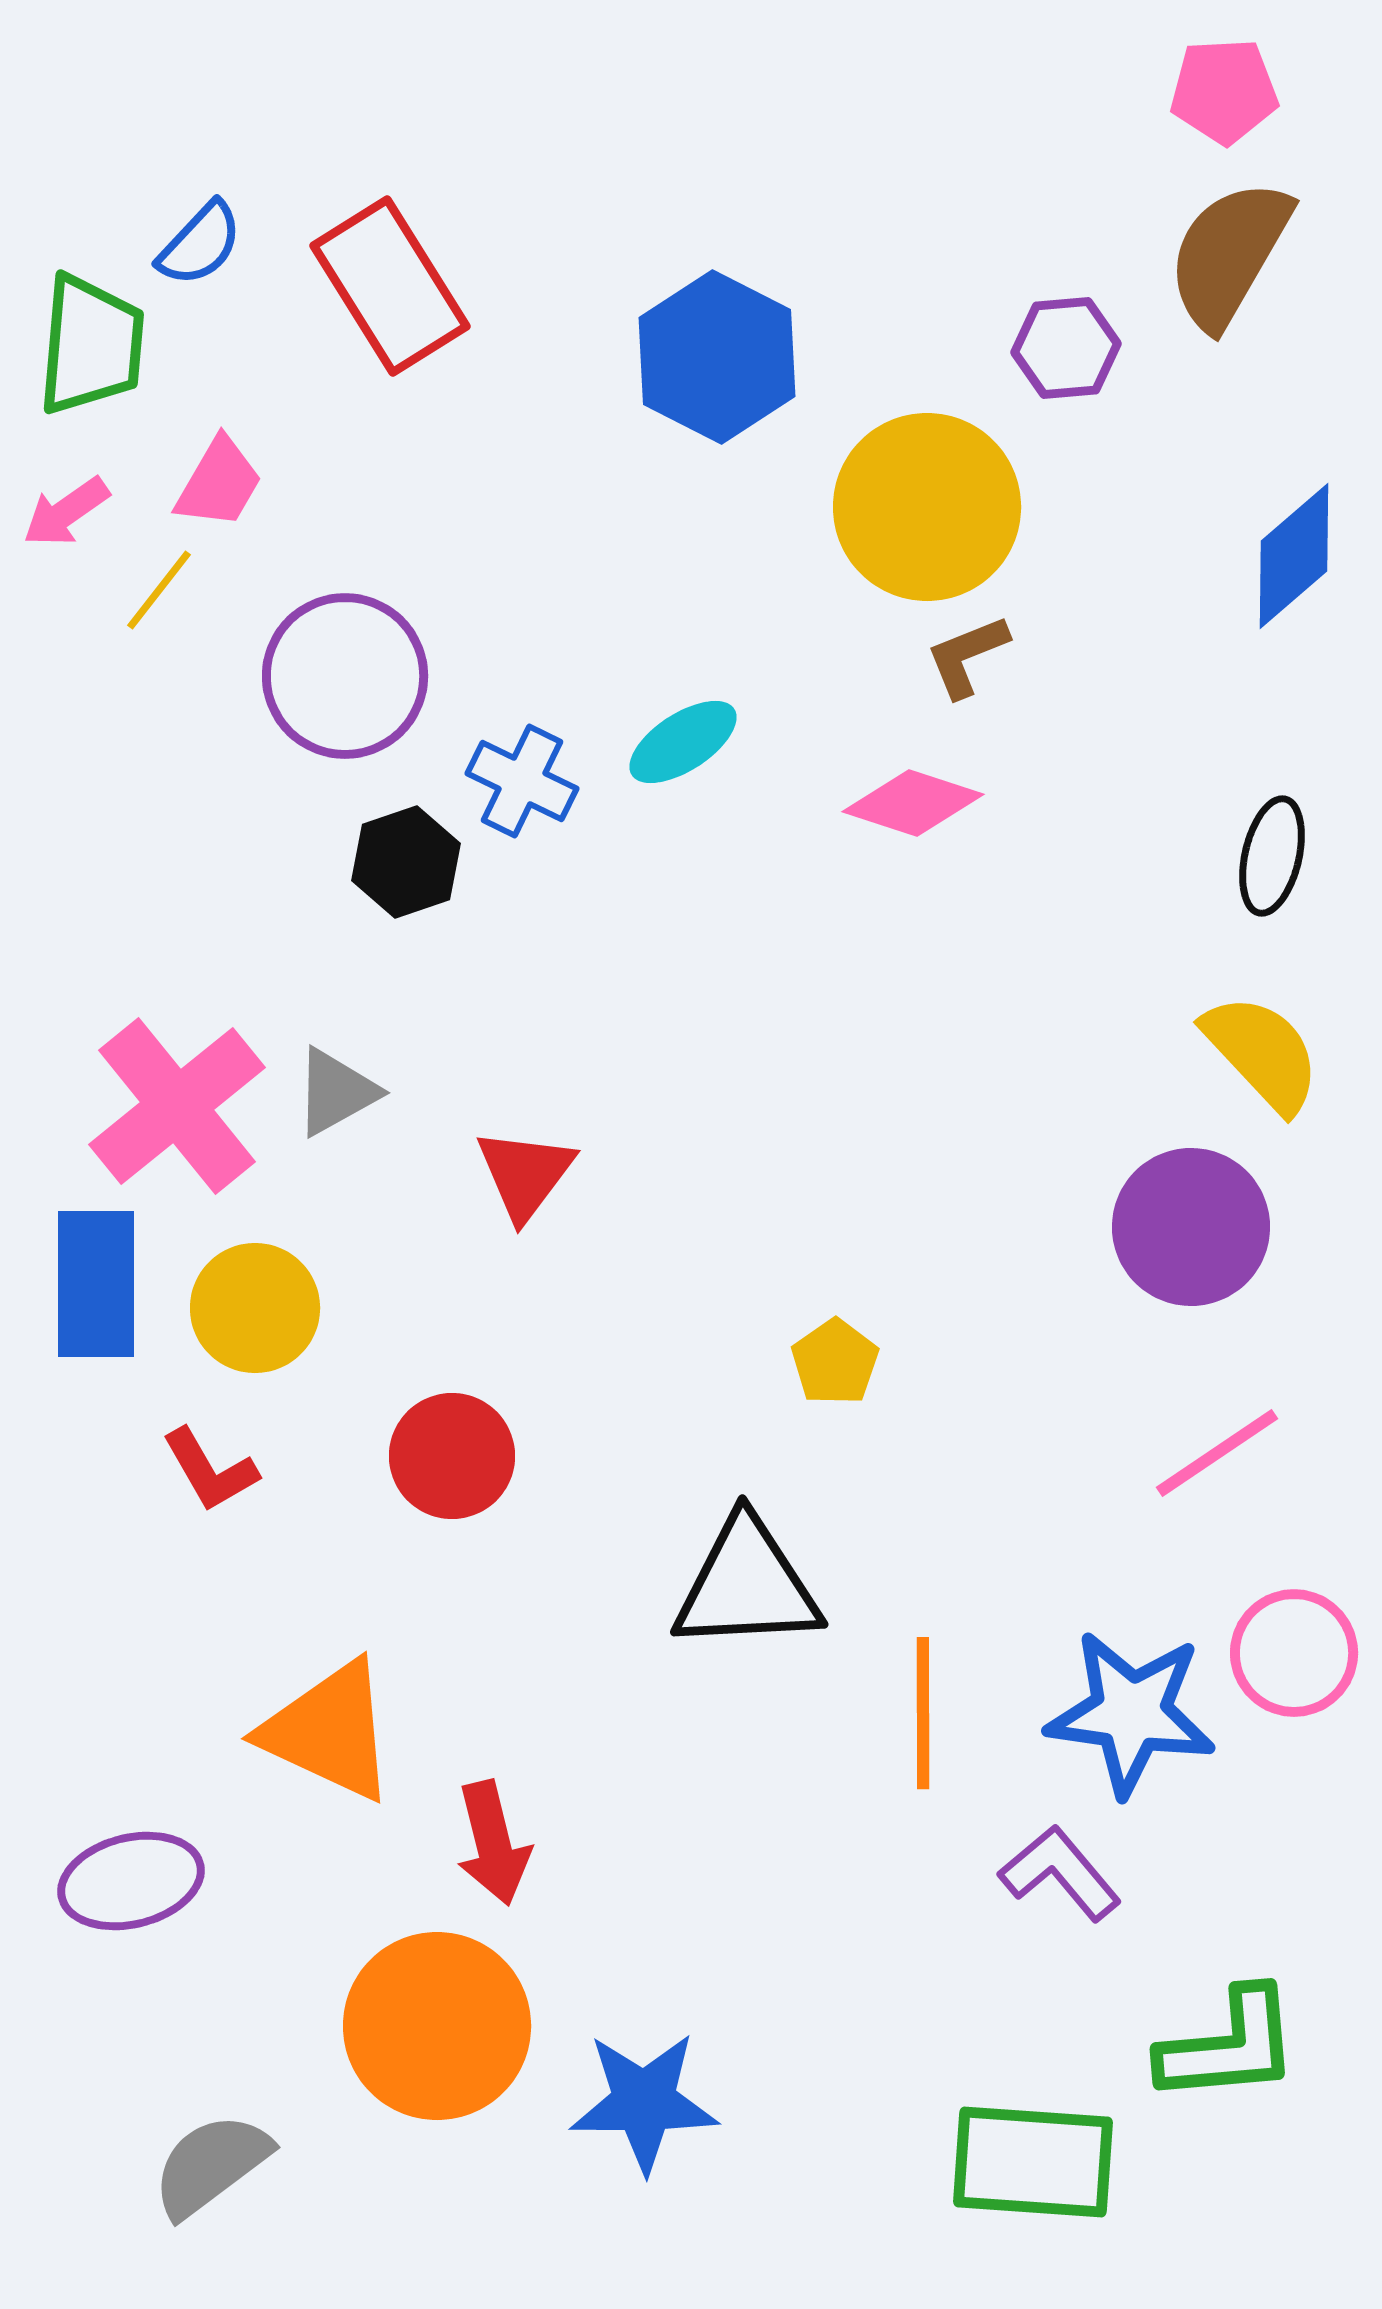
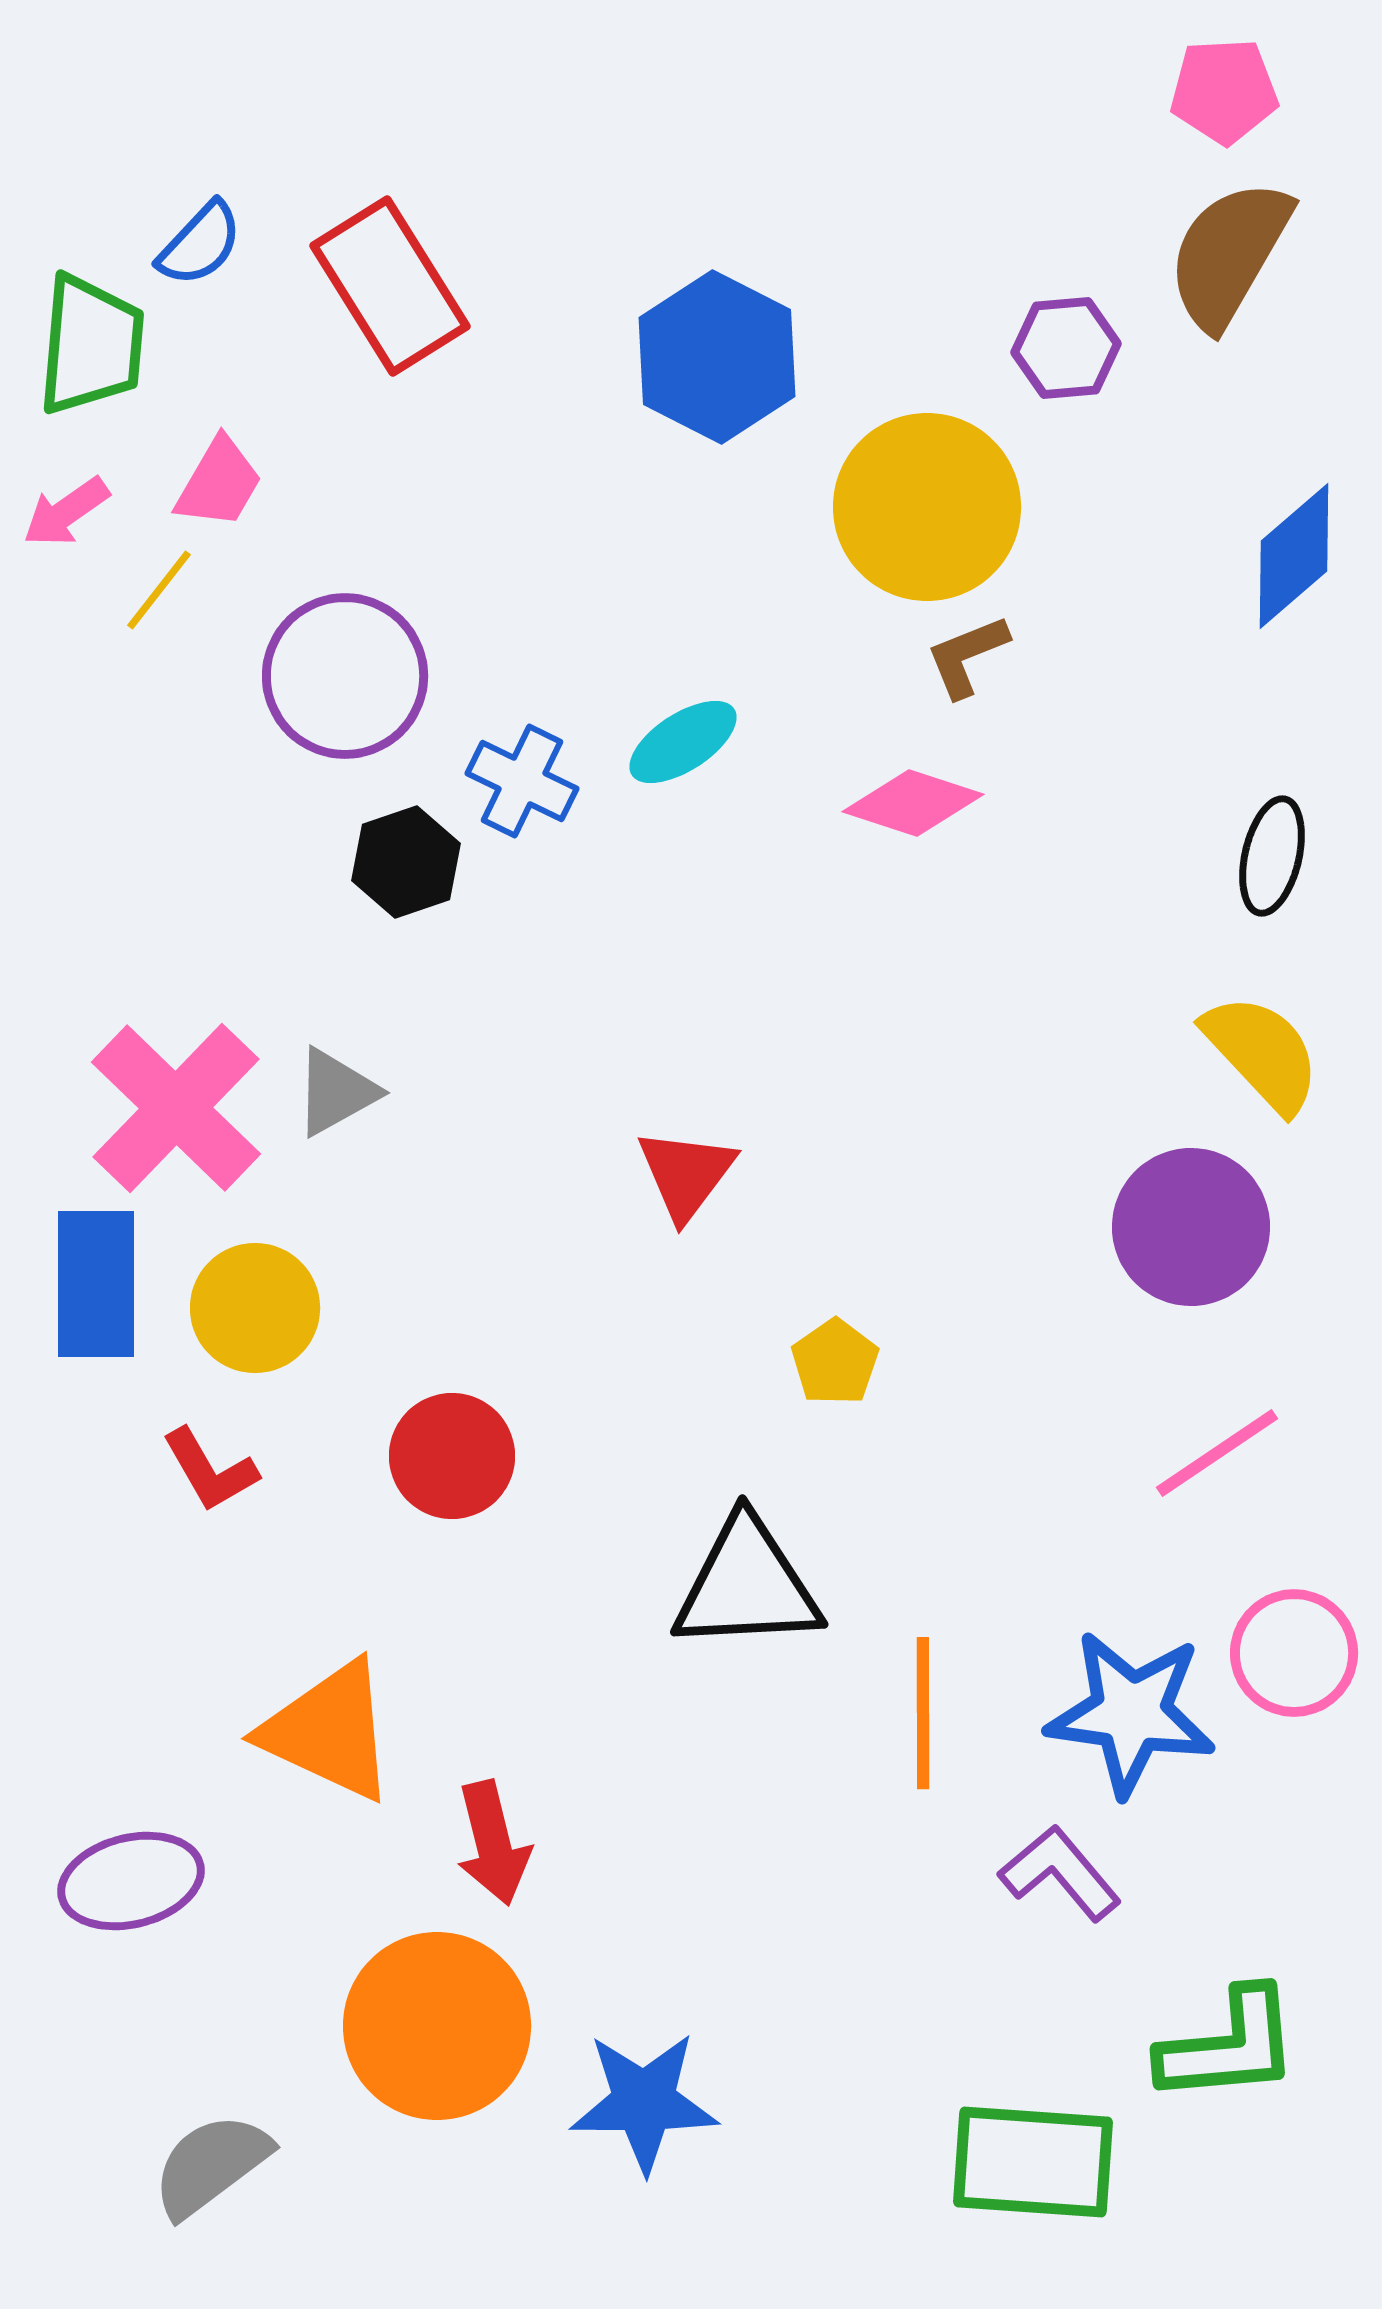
pink cross at (177, 1106): moved 1 px left, 2 px down; rotated 7 degrees counterclockwise
red triangle at (525, 1174): moved 161 px right
